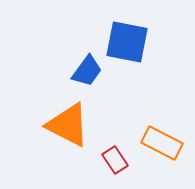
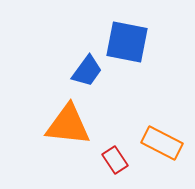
orange triangle: rotated 21 degrees counterclockwise
